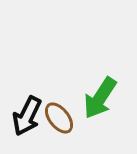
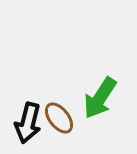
black arrow: moved 1 px right, 7 px down; rotated 12 degrees counterclockwise
